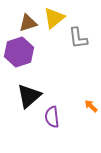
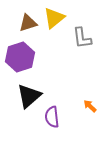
gray L-shape: moved 4 px right
purple hexagon: moved 1 px right, 5 px down
orange arrow: moved 1 px left
